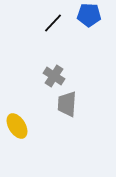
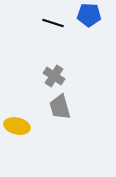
black line: rotated 65 degrees clockwise
gray trapezoid: moved 7 px left, 3 px down; rotated 20 degrees counterclockwise
yellow ellipse: rotated 45 degrees counterclockwise
